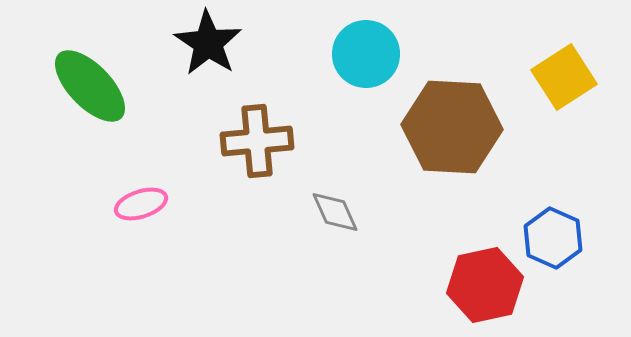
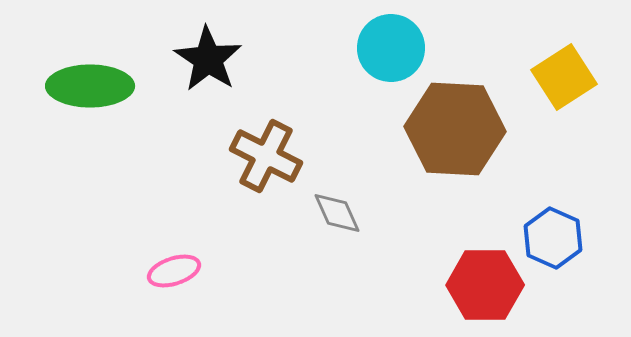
black star: moved 16 px down
cyan circle: moved 25 px right, 6 px up
green ellipse: rotated 46 degrees counterclockwise
brown hexagon: moved 3 px right, 2 px down
brown cross: moved 9 px right, 15 px down; rotated 32 degrees clockwise
pink ellipse: moved 33 px right, 67 px down
gray diamond: moved 2 px right, 1 px down
red hexagon: rotated 12 degrees clockwise
